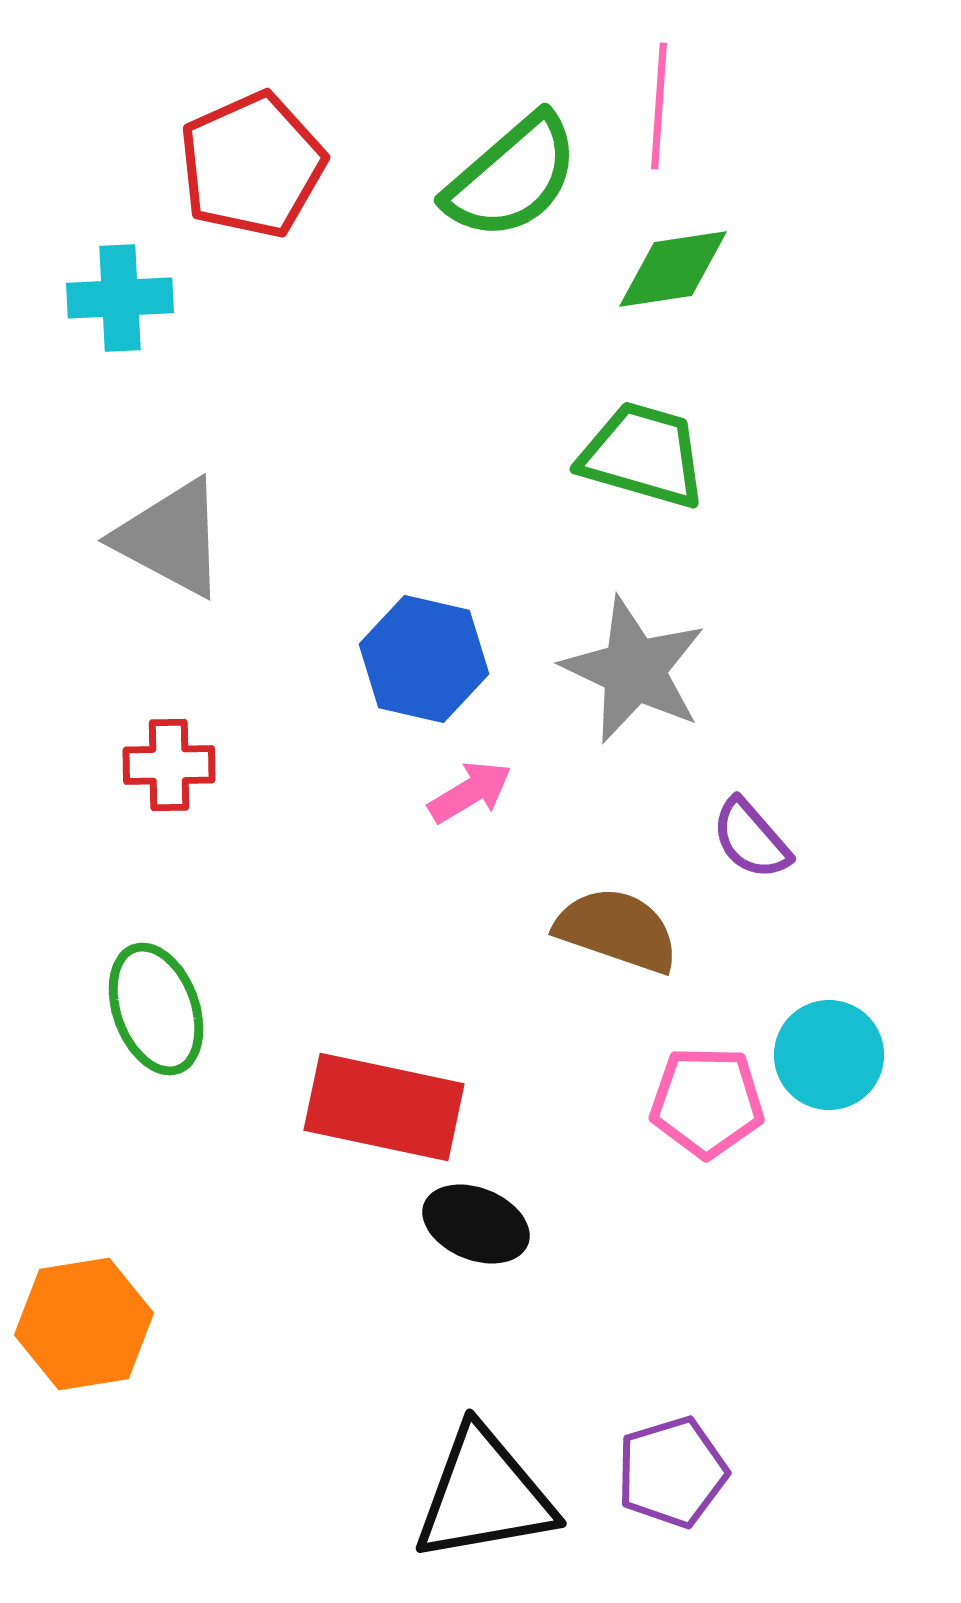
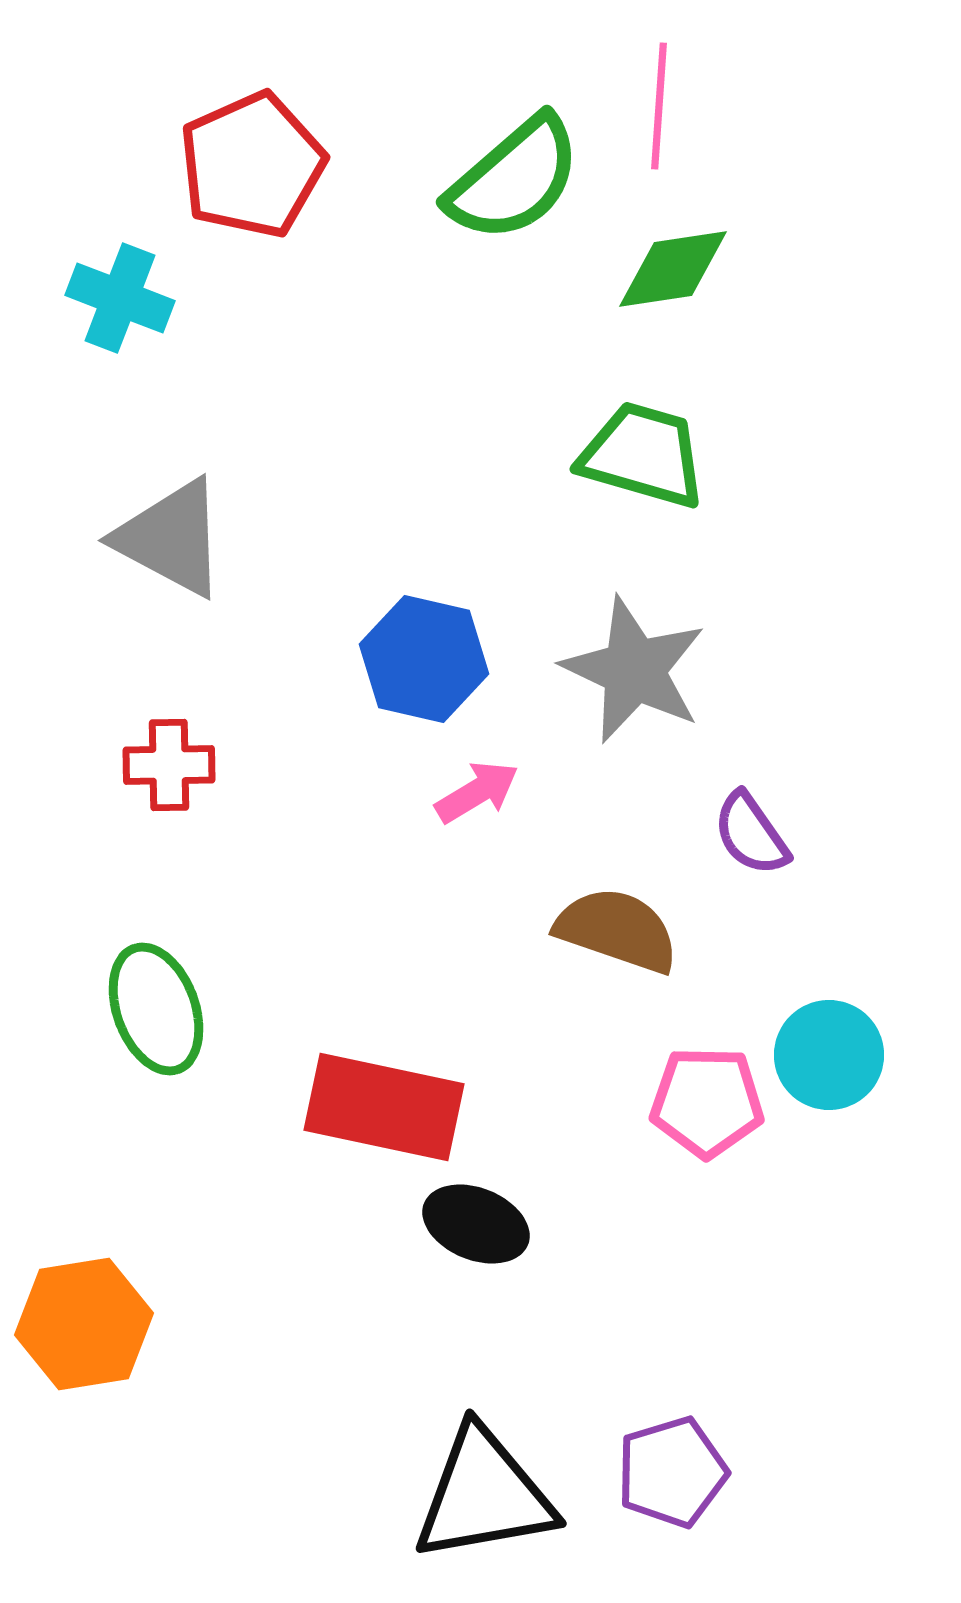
green semicircle: moved 2 px right, 2 px down
cyan cross: rotated 24 degrees clockwise
pink arrow: moved 7 px right
purple semicircle: moved 5 px up; rotated 6 degrees clockwise
